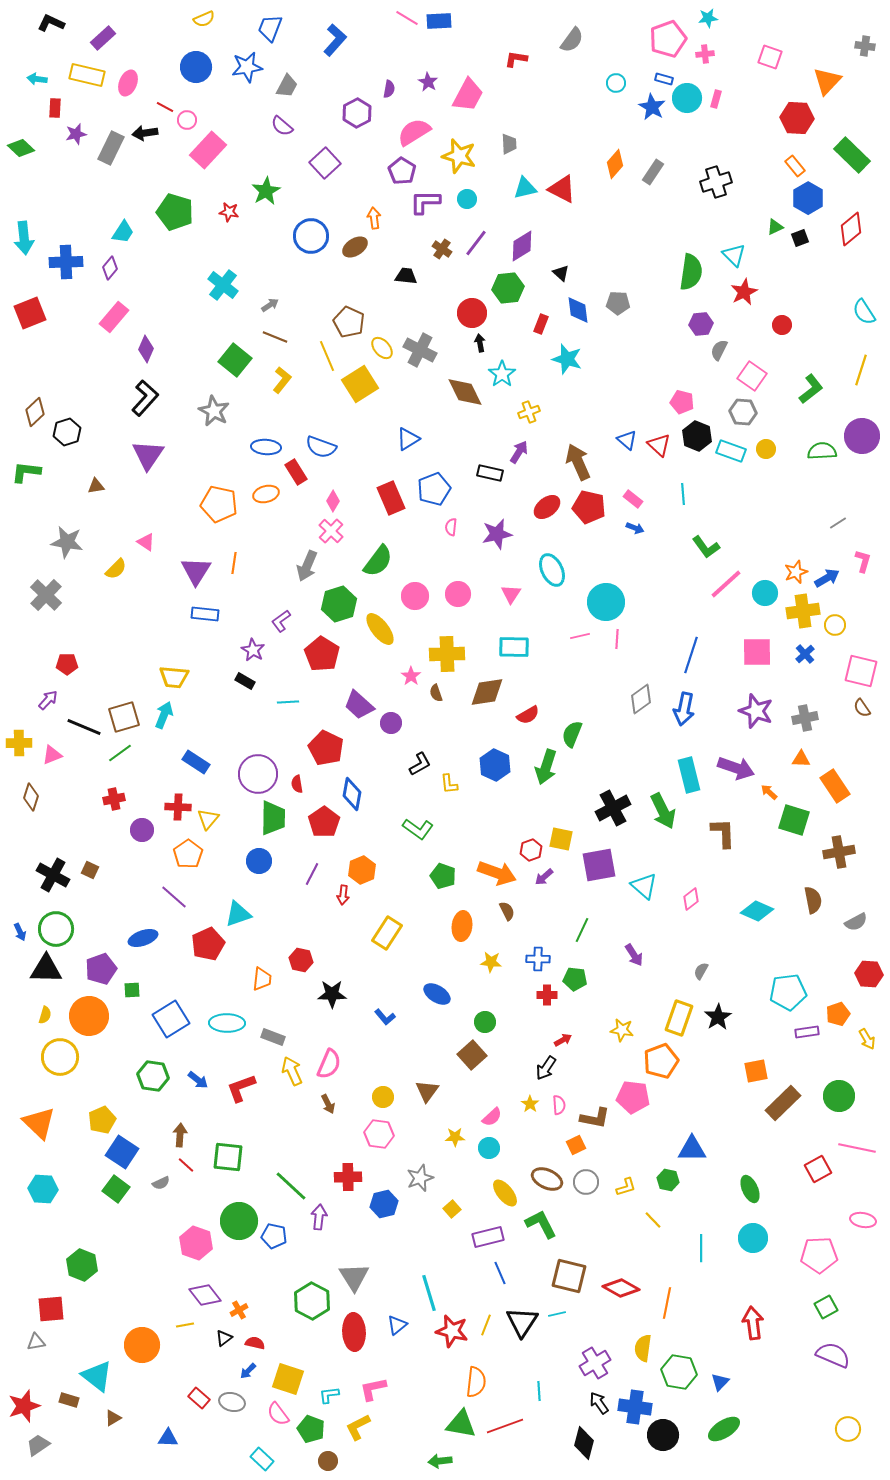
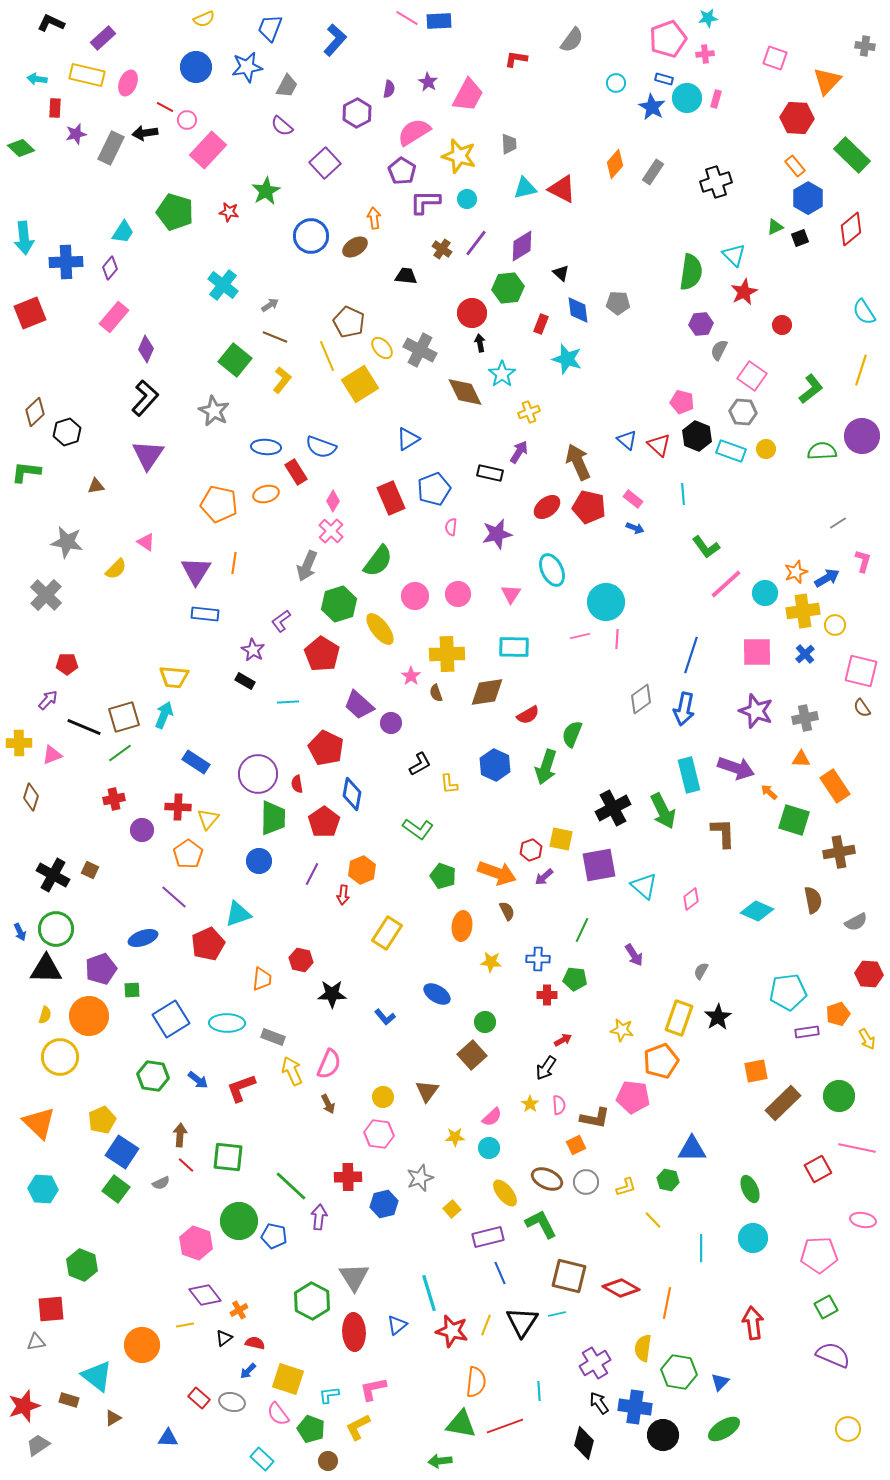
pink square at (770, 57): moved 5 px right, 1 px down
